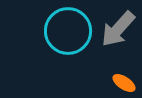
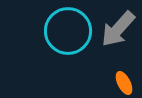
orange ellipse: rotated 30 degrees clockwise
